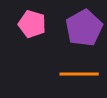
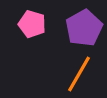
orange line: rotated 60 degrees counterclockwise
